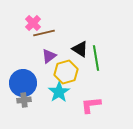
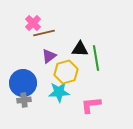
black triangle: rotated 30 degrees counterclockwise
cyan star: rotated 30 degrees clockwise
